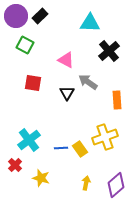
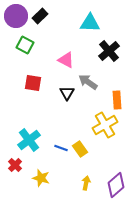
yellow cross: moved 12 px up; rotated 10 degrees counterclockwise
blue line: rotated 24 degrees clockwise
